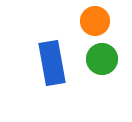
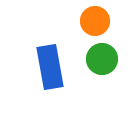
blue rectangle: moved 2 px left, 4 px down
